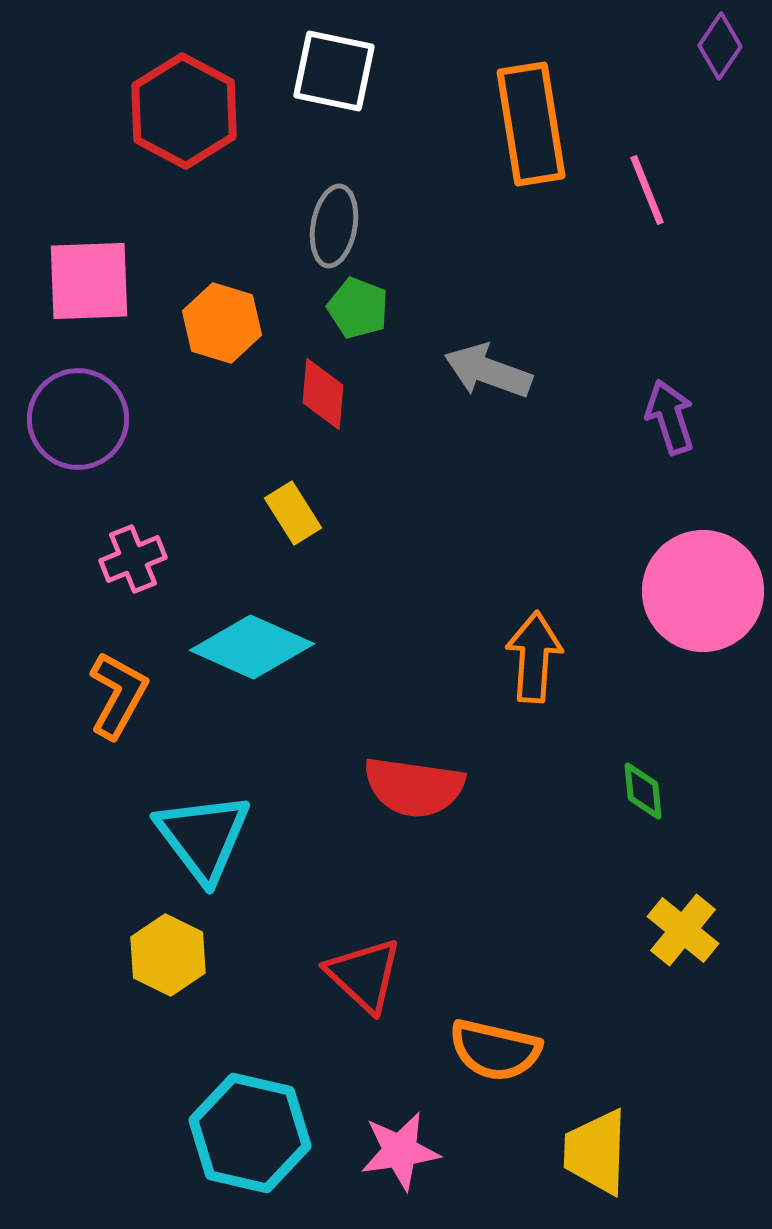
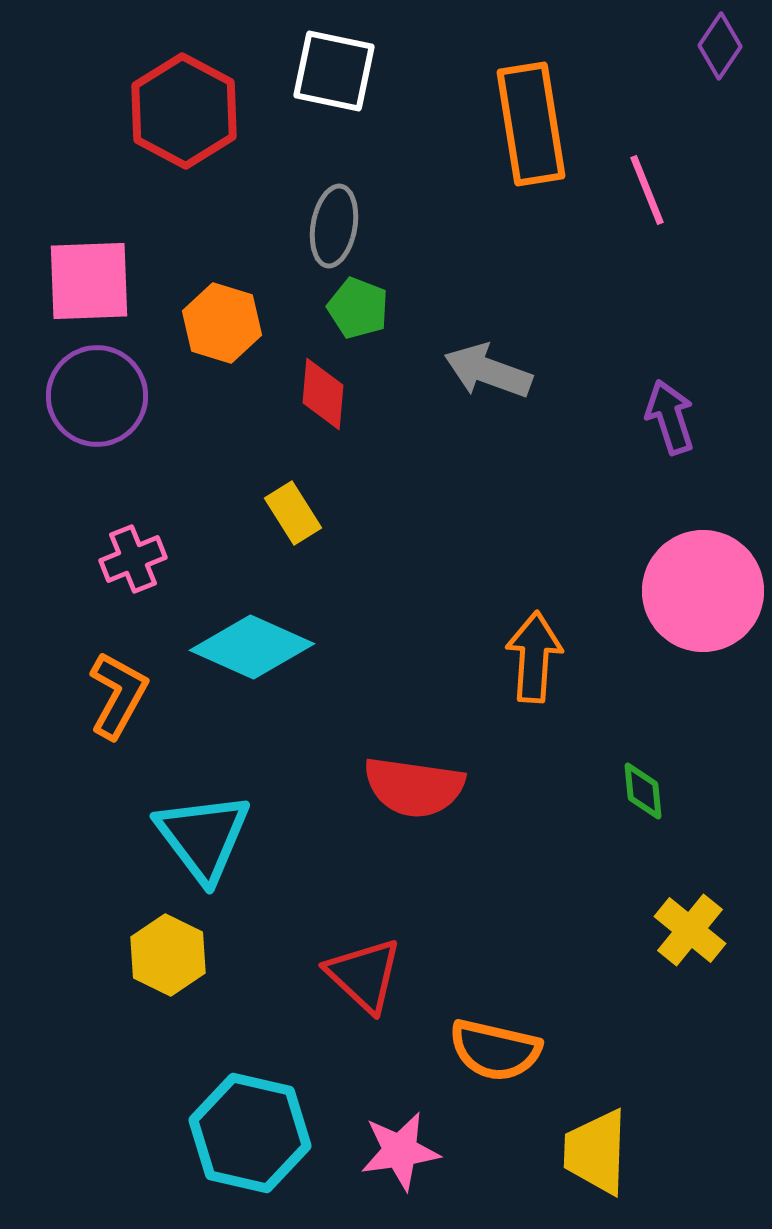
purple circle: moved 19 px right, 23 px up
yellow cross: moved 7 px right
